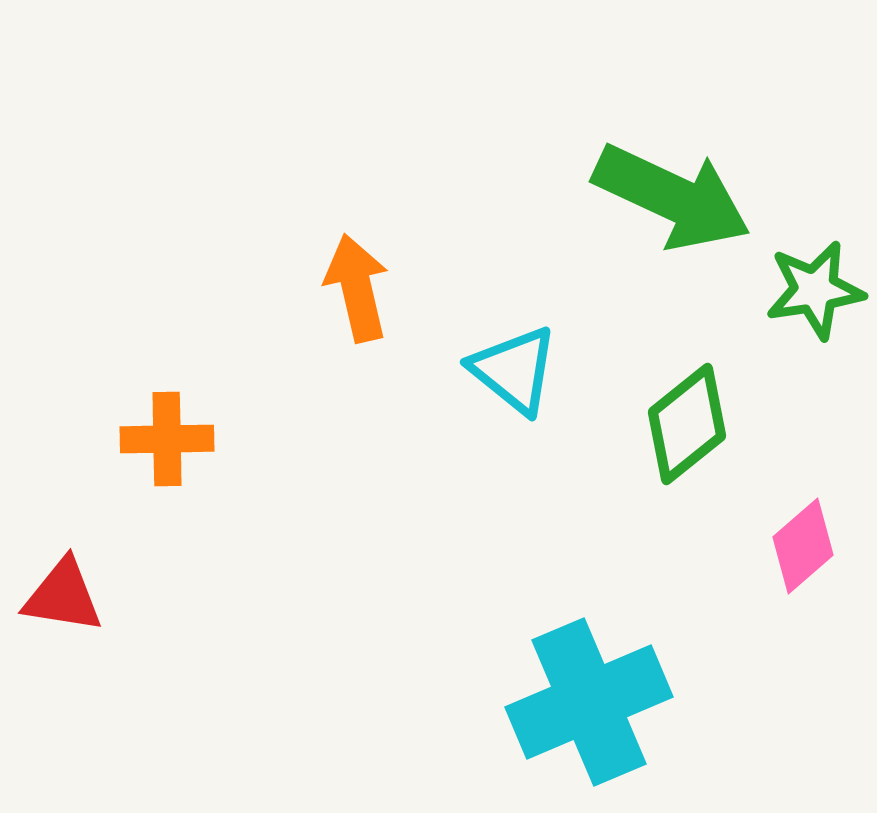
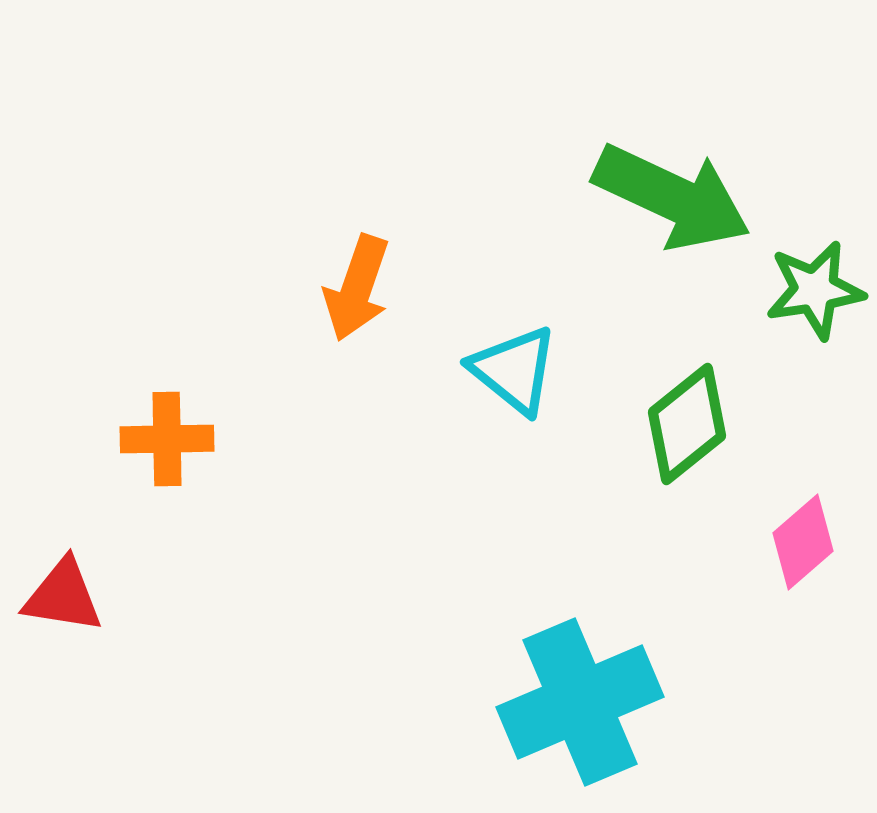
orange arrow: rotated 148 degrees counterclockwise
pink diamond: moved 4 px up
cyan cross: moved 9 px left
